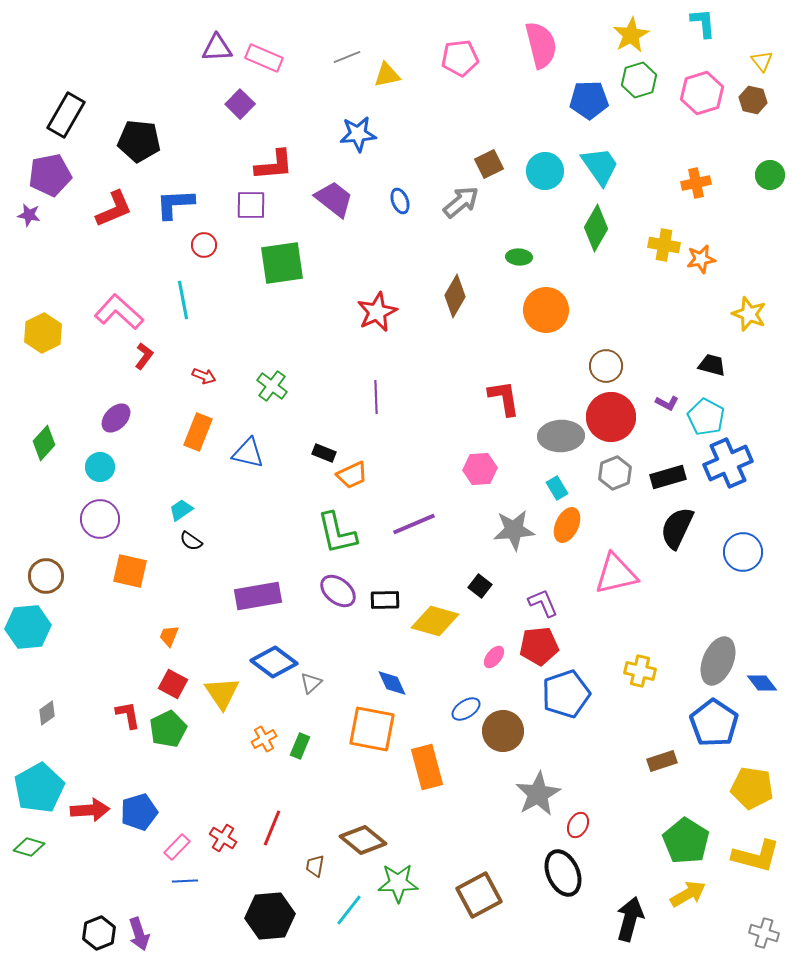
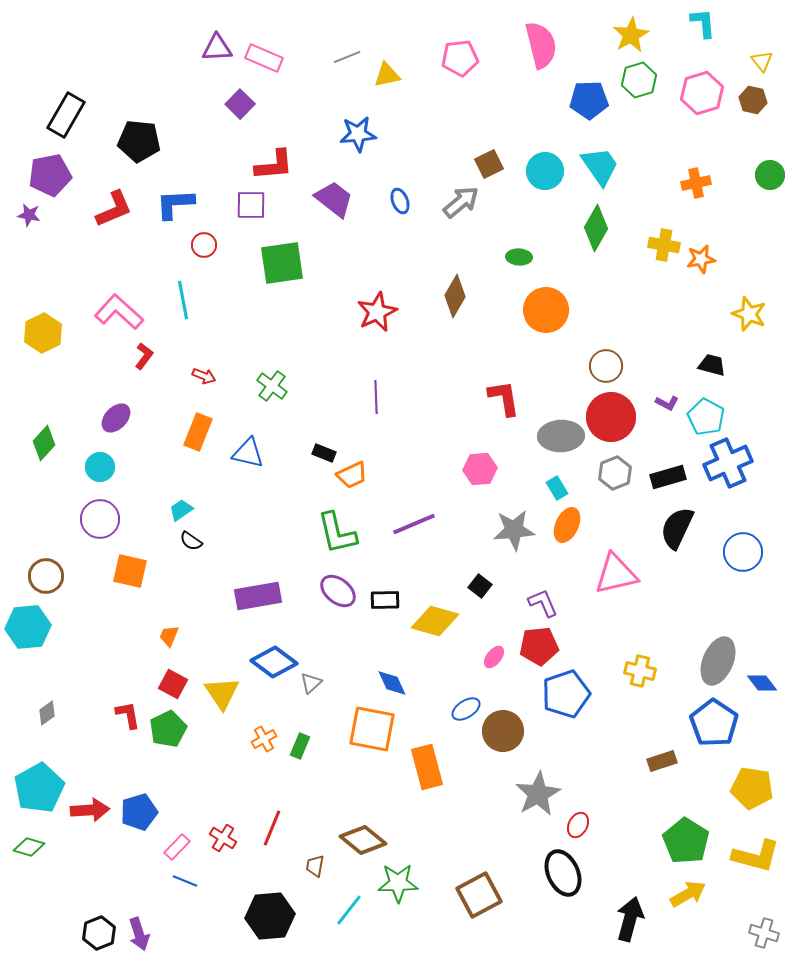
blue line at (185, 881): rotated 25 degrees clockwise
